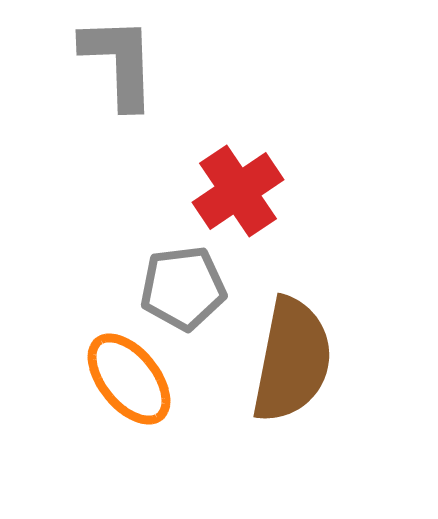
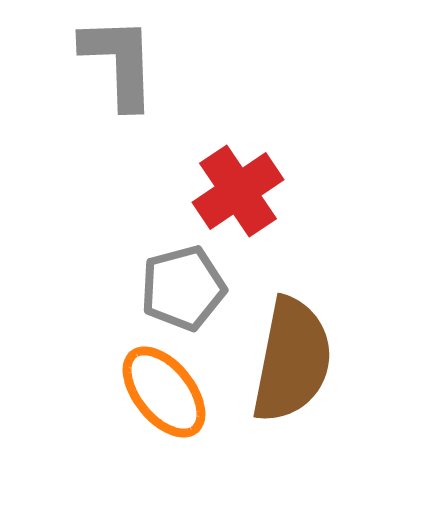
gray pentagon: rotated 8 degrees counterclockwise
orange ellipse: moved 35 px right, 13 px down
